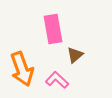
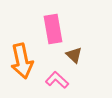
brown triangle: moved 1 px left; rotated 36 degrees counterclockwise
orange arrow: moved 8 px up; rotated 8 degrees clockwise
